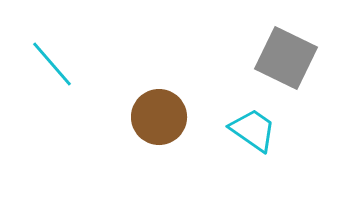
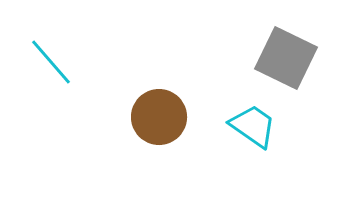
cyan line: moved 1 px left, 2 px up
cyan trapezoid: moved 4 px up
